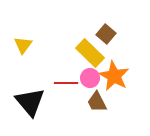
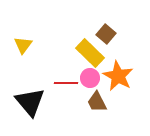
orange star: moved 4 px right
